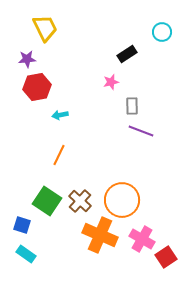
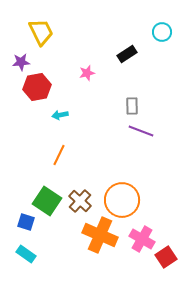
yellow trapezoid: moved 4 px left, 4 px down
purple star: moved 6 px left, 3 px down
pink star: moved 24 px left, 9 px up
blue square: moved 4 px right, 3 px up
